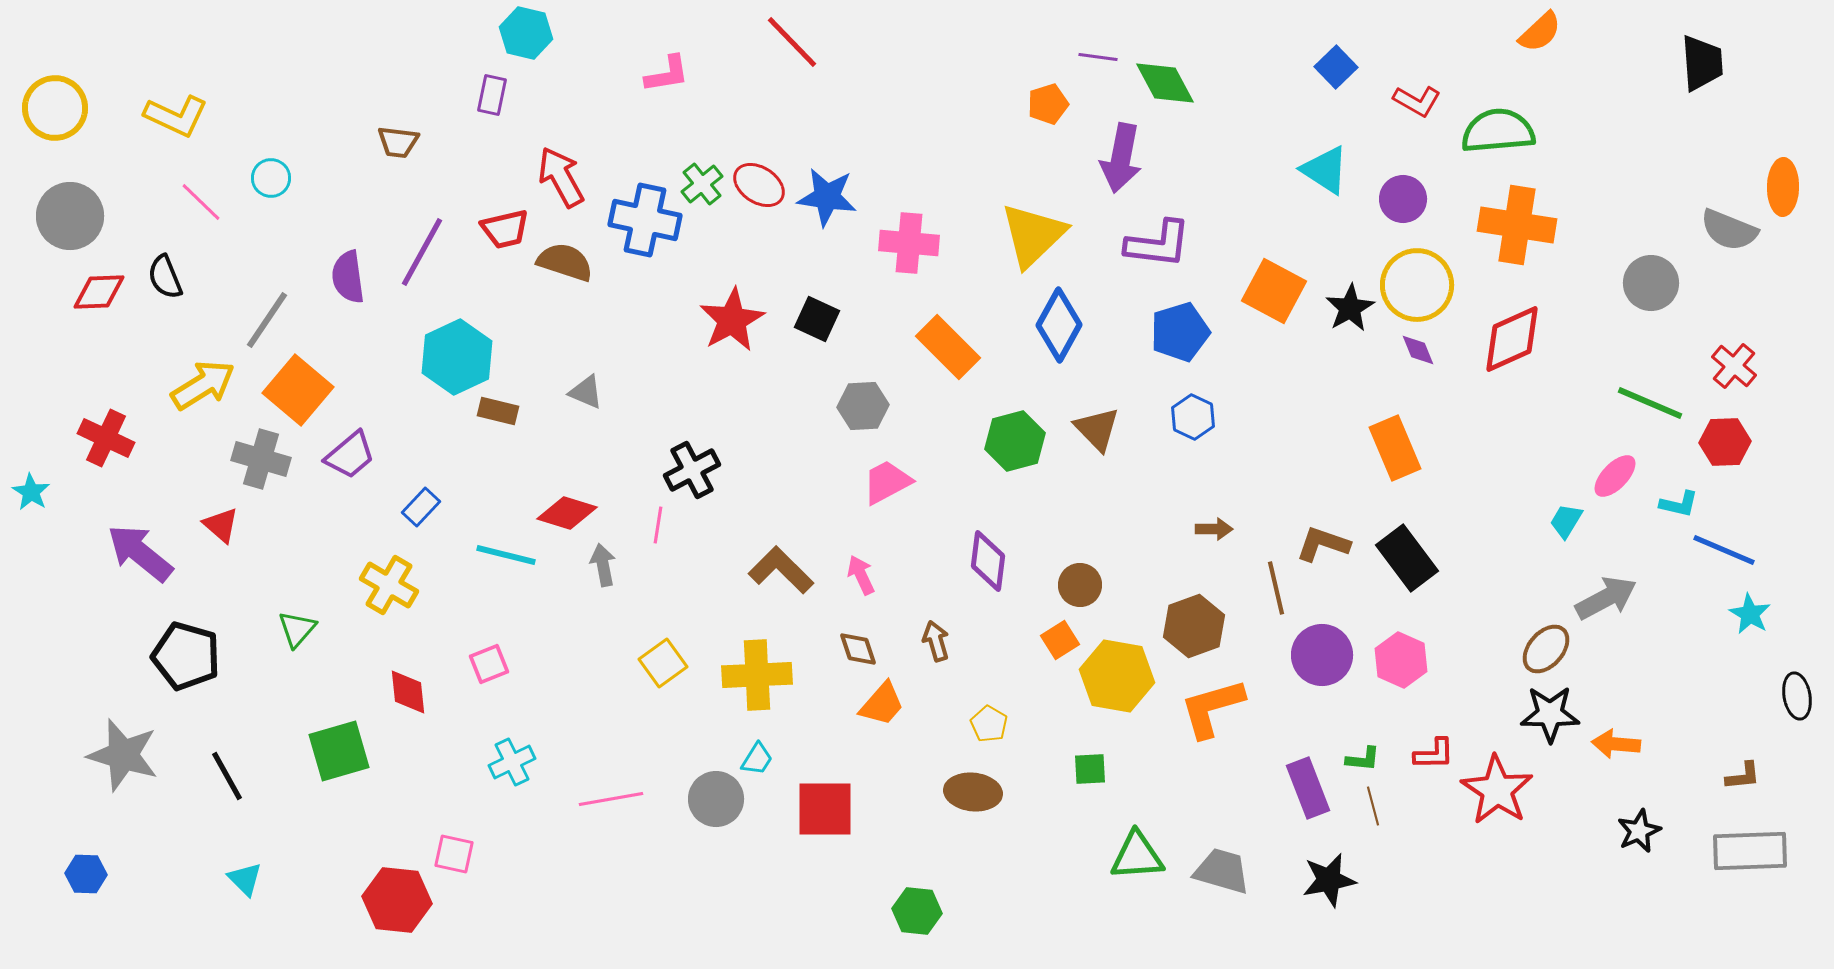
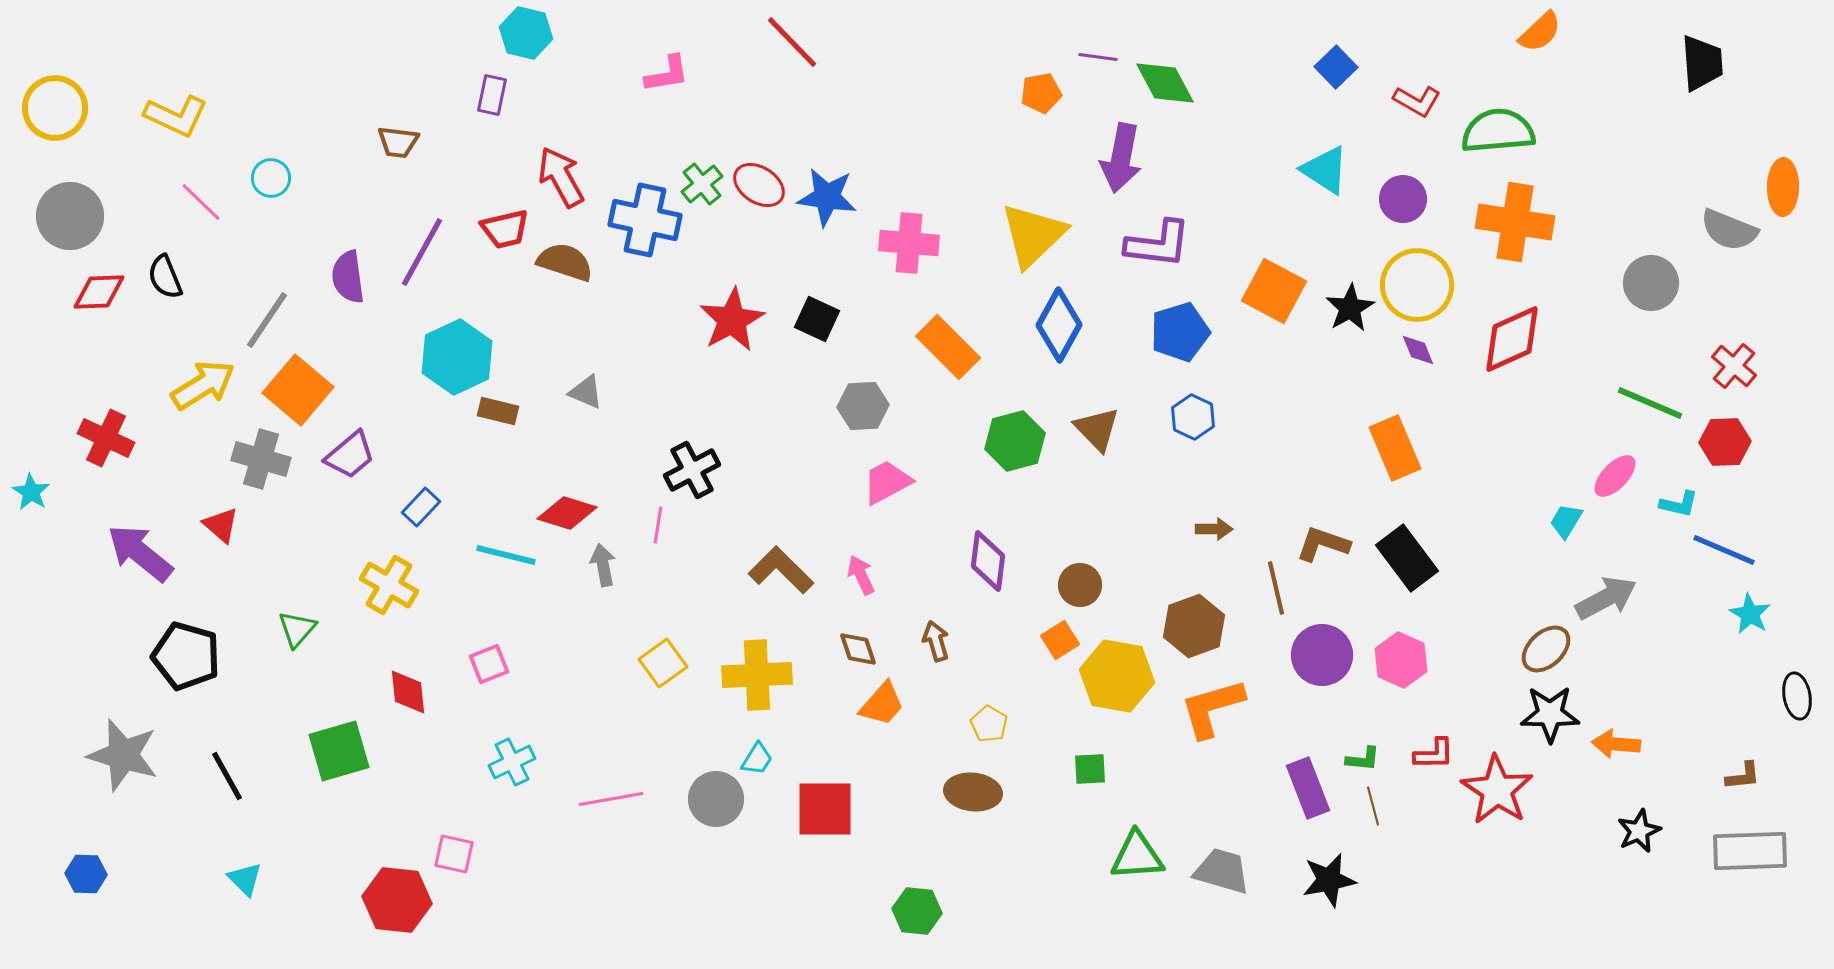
orange pentagon at (1048, 104): moved 7 px left, 11 px up; rotated 6 degrees clockwise
orange cross at (1517, 225): moved 2 px left, 3 px up
brown ellipse at (1546, 649): rotated 6 degrees clockwise
